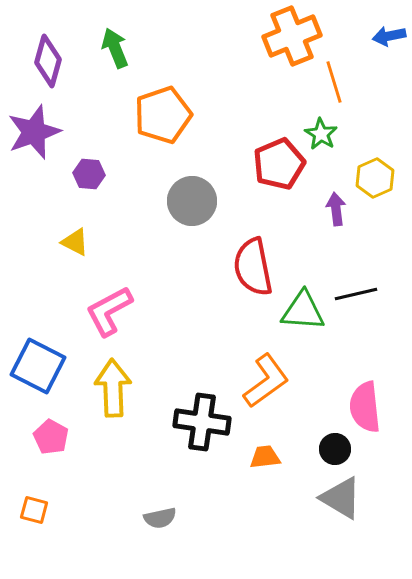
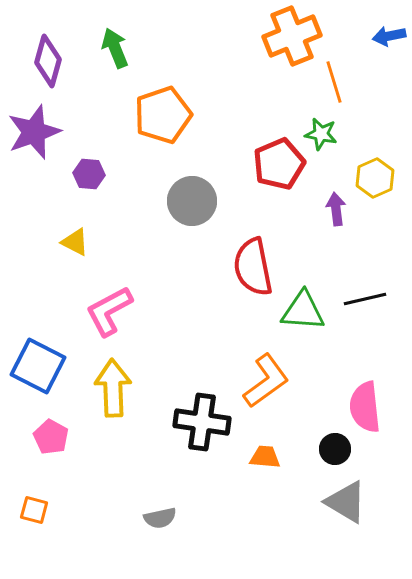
green star: rotated 20 degrees counterclockwise
black line: moved 9 px right, 5 px down
orange trapezoid: rotated 12 degrees clockwise
gray triangle: moved 5 px right, 4 px down
